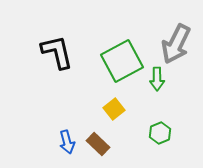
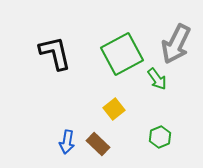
black L-shape: moved 2 px left, 1 px down
green square: moved 7 px up
green arrow: rotated 35 degrees counterclockwise
green hexagon: moved 4 px down
blue arrow: rotated 25 degrees clockwise
